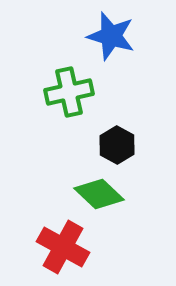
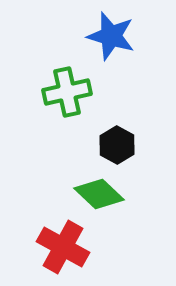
green cross: moved 2 px left
